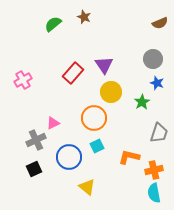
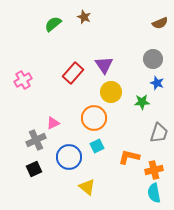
green star: rotated 28 degrees clockwise
